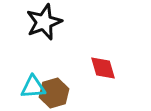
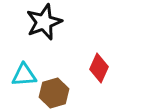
red diamond: moved 4 px left; rotated 40 degrees clockwise
cyan triangle: moved 9 px left, 12 px up
